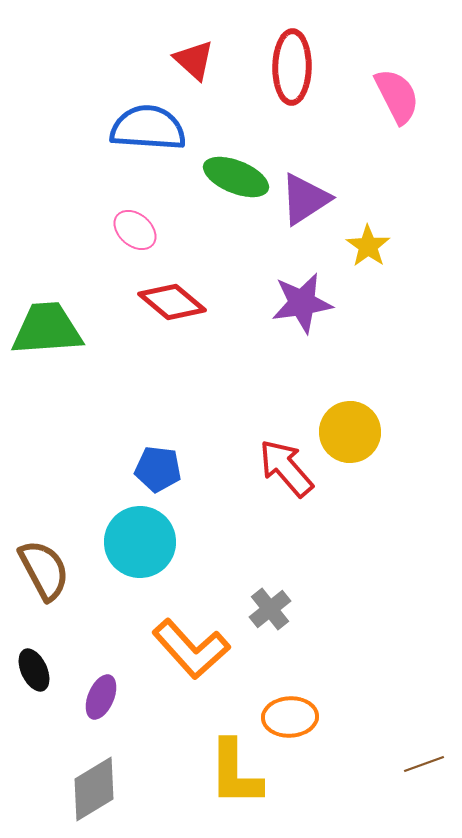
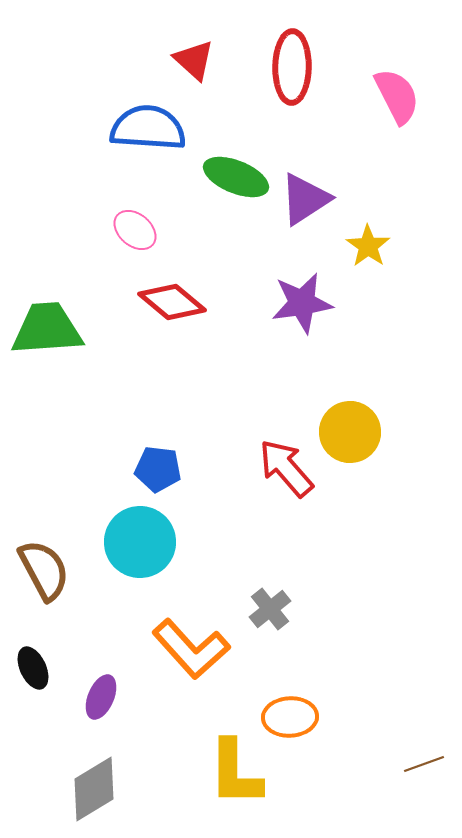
black ellipse: moved 1 px left, 2 px up
